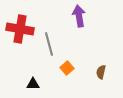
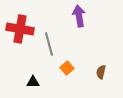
black triangle: moved 2 px up
